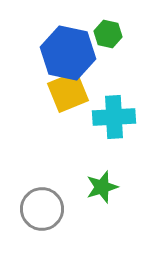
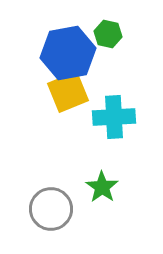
blue hexagon: rotated 22 degrees counterclockwise
green star: rotated 20 degrees counterclockwise
gray circle: moved 9 px right
